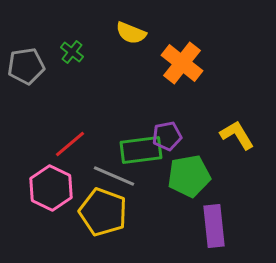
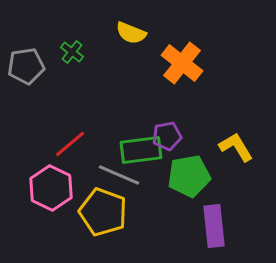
yellow L-shape: moved 1 px left, 12 px down
gray line: moved 5 px right, 1 px up
